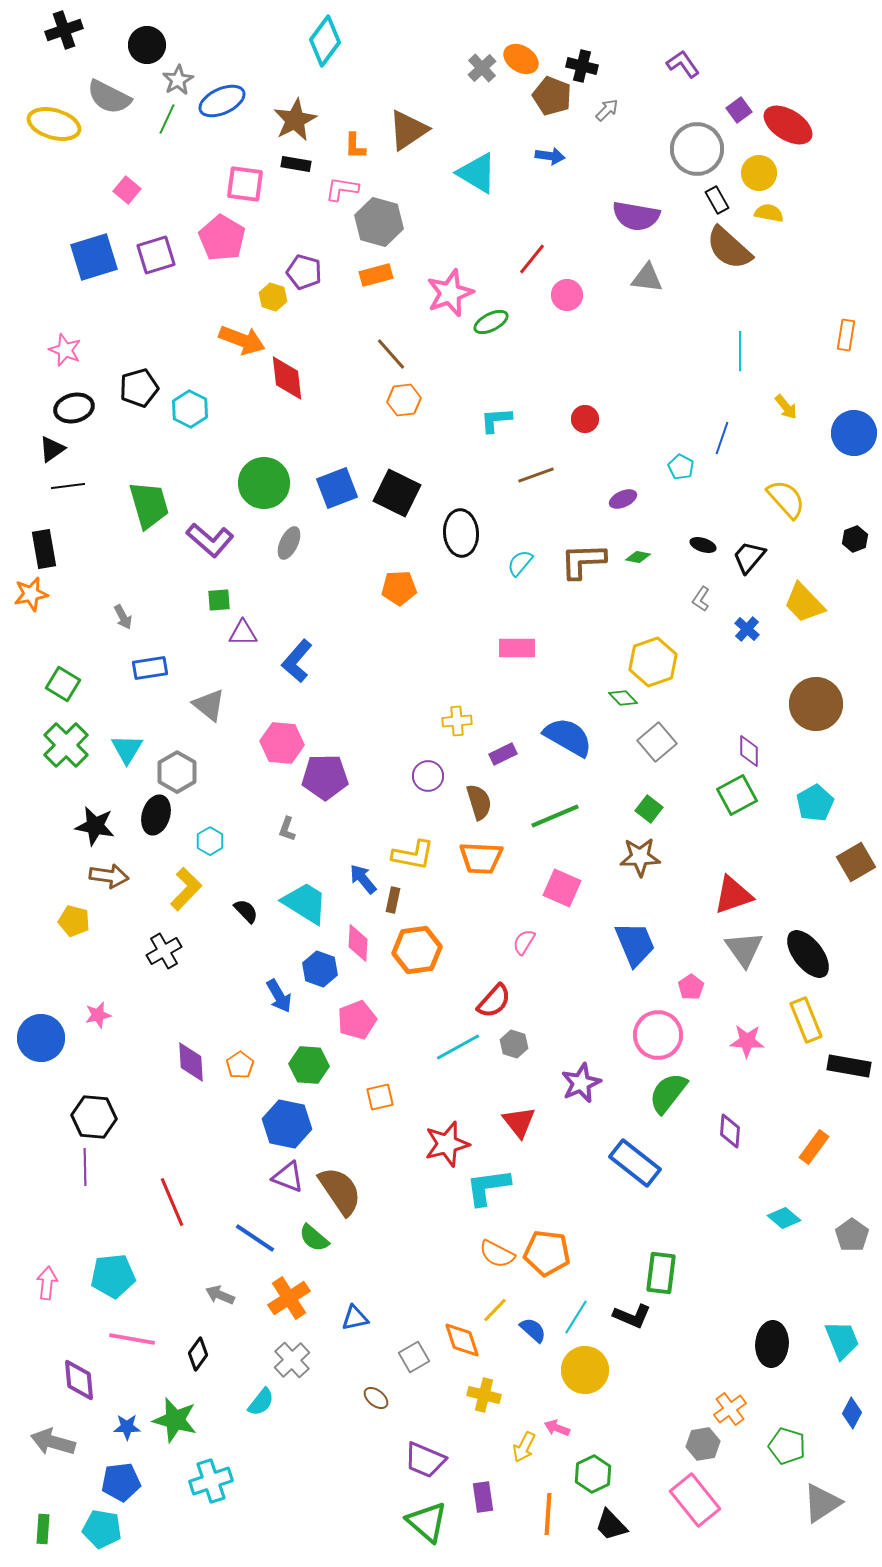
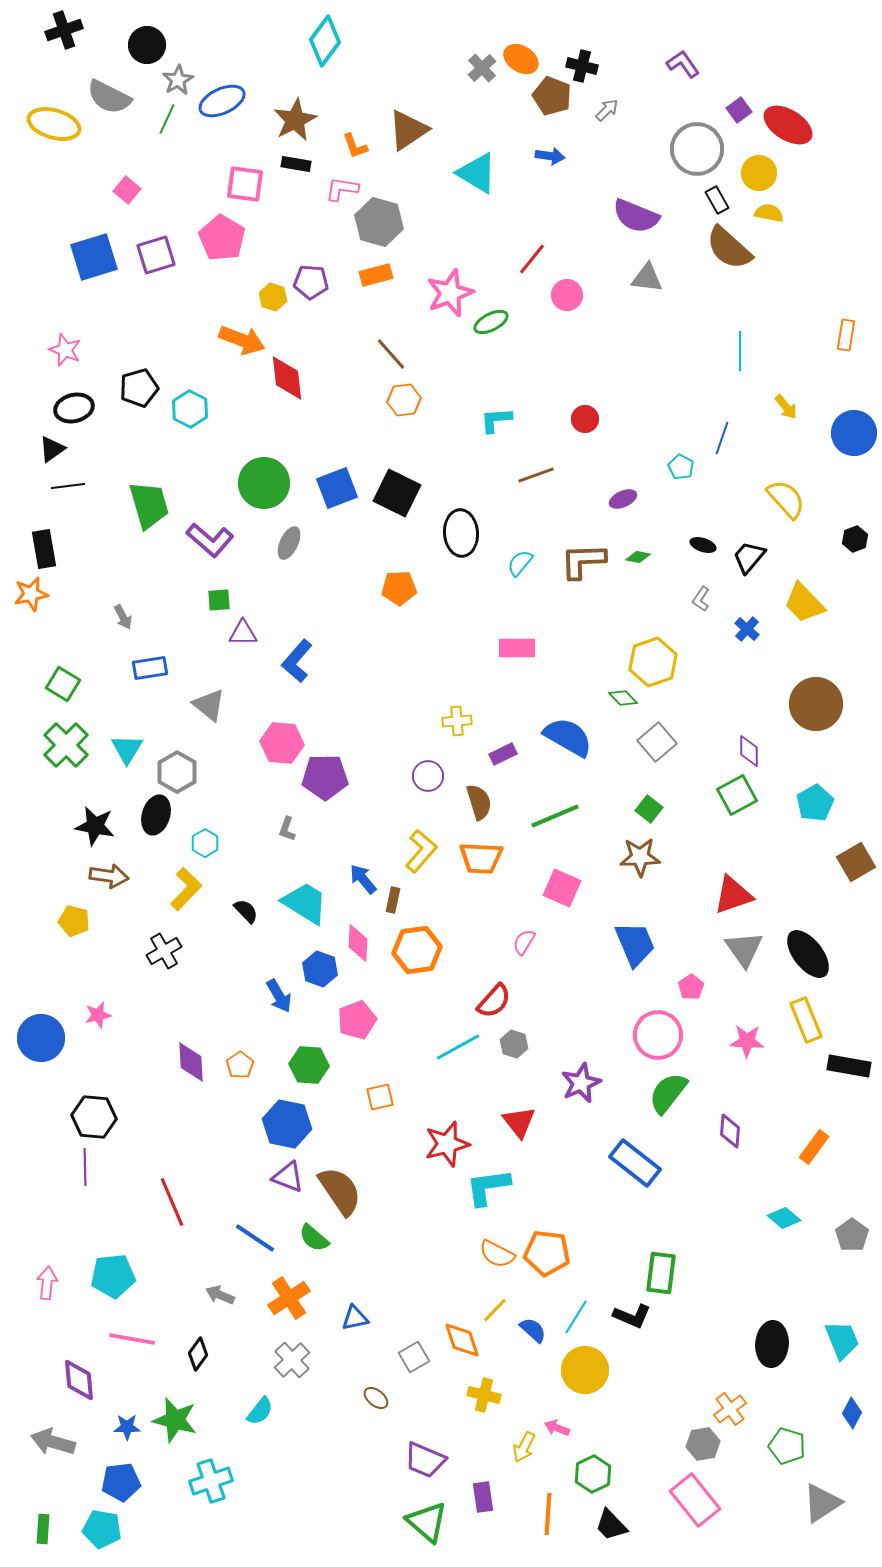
orange L-shape at (355, 146): rotated 20 degrees counterclockwise
purple semicircle at (636, 216): rotated 12 degrees clockwise
purple pentagon at (304, 272): moved 7 px right, 10 px down; rotated 12 degrees counterclockwise
cyan hexagon at (210, 841): moved 5 px left, 2 px down
yellow L-shape at (413, 855): moved 8 px right, 4 px up; rotated 60 degrees counterclockwise
cyan semicircle at (261, 1402): moved 1 px left, 9 px down
